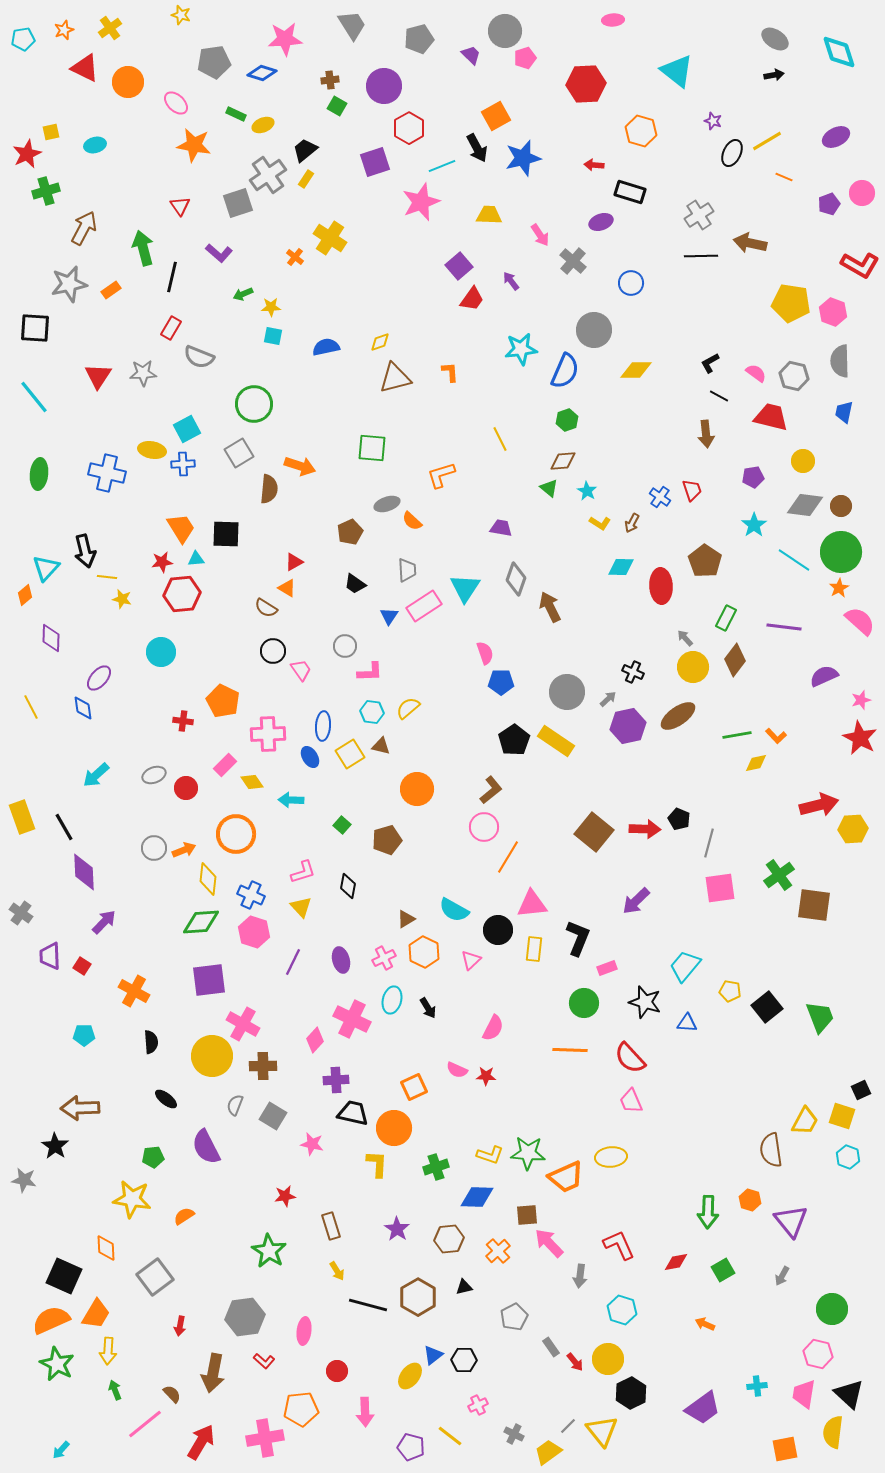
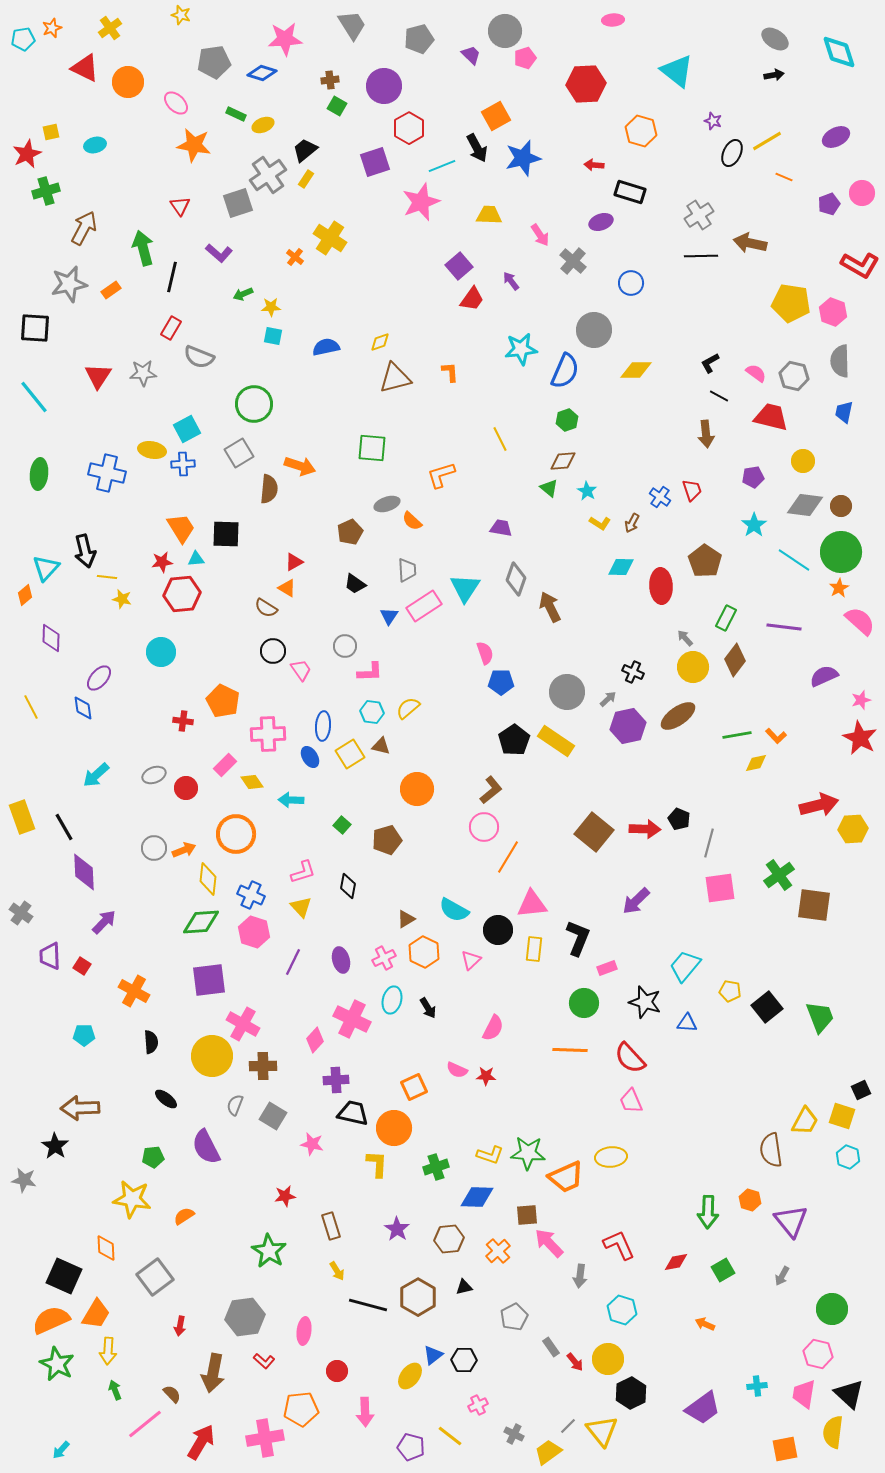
orange star at (64, 30): moved 12 px left, 2 px up
